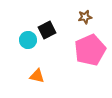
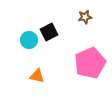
black square: moved 2 px right, 2 px down
cyan circle: moved 1 px right
pink pentagon: moved 13 px down
